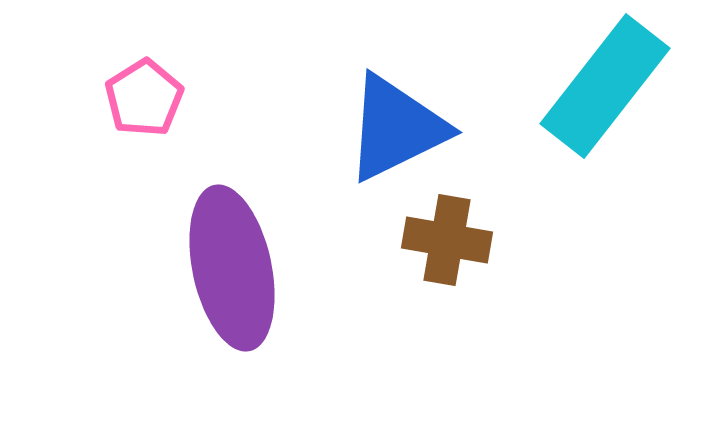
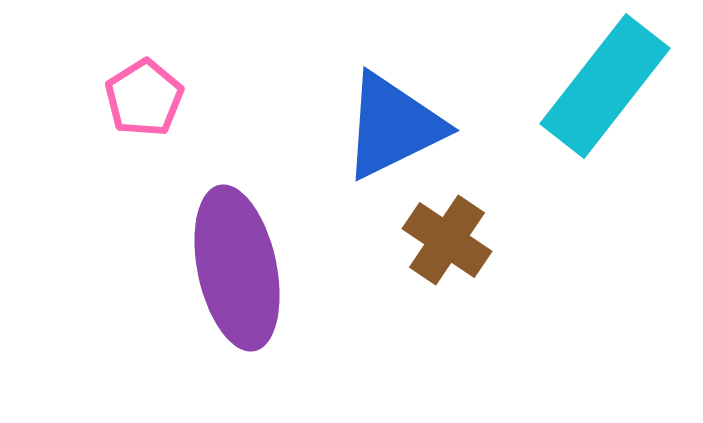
blue triangle: moved 3 px left, 2 px up
brown cross: rotated 24 degrees clockwise
purple ellipse: moved 5 px right
